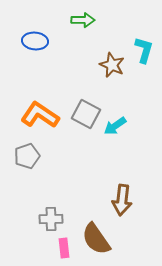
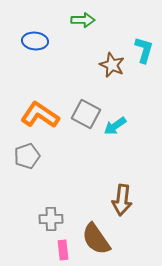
pink rectangle: moved 1 px left, 2 px down
